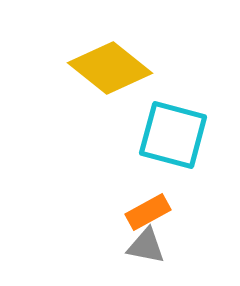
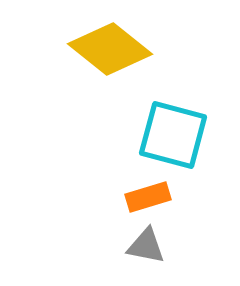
yellow diamond: moved 19 px up
orange rectangle: moved 15 px up; rotated 12 degrees clockwise
